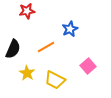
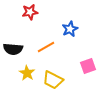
red star: moved 3 px right, 1 px down
black semicircle: rotated 72 degrees clockwise
pink square: rotated 21 degrees clockwise
yellow trapezoid: moved 2 px left
